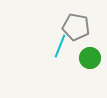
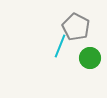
gray pentagon: rotated 16 degrees clockwise
